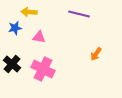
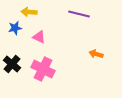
pink triangle: rotated 16 degrees clockwise
orange arrow: rotated 72 degrees clockwise
